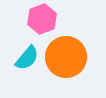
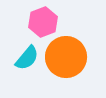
pink hexagon: moved 1 px right, 3 px down
